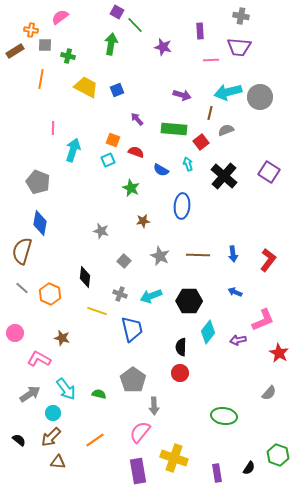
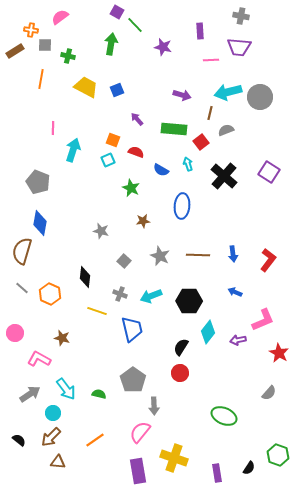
black semicircle at (181, 347): rotated 30 degrees clockwise
green ellipse at (224, 416): rotated 15 degrees clockwise
